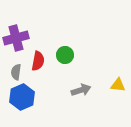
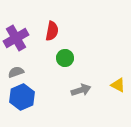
purple cross: rotated 15 degrees counterclockwise
green circle: moved 3 px down
red semicircle: moved 14 px right, 30 px up
gray semicircle: rotated 63 degrees clockwise
yellow triangle: rotated 21 degrees clockwise
